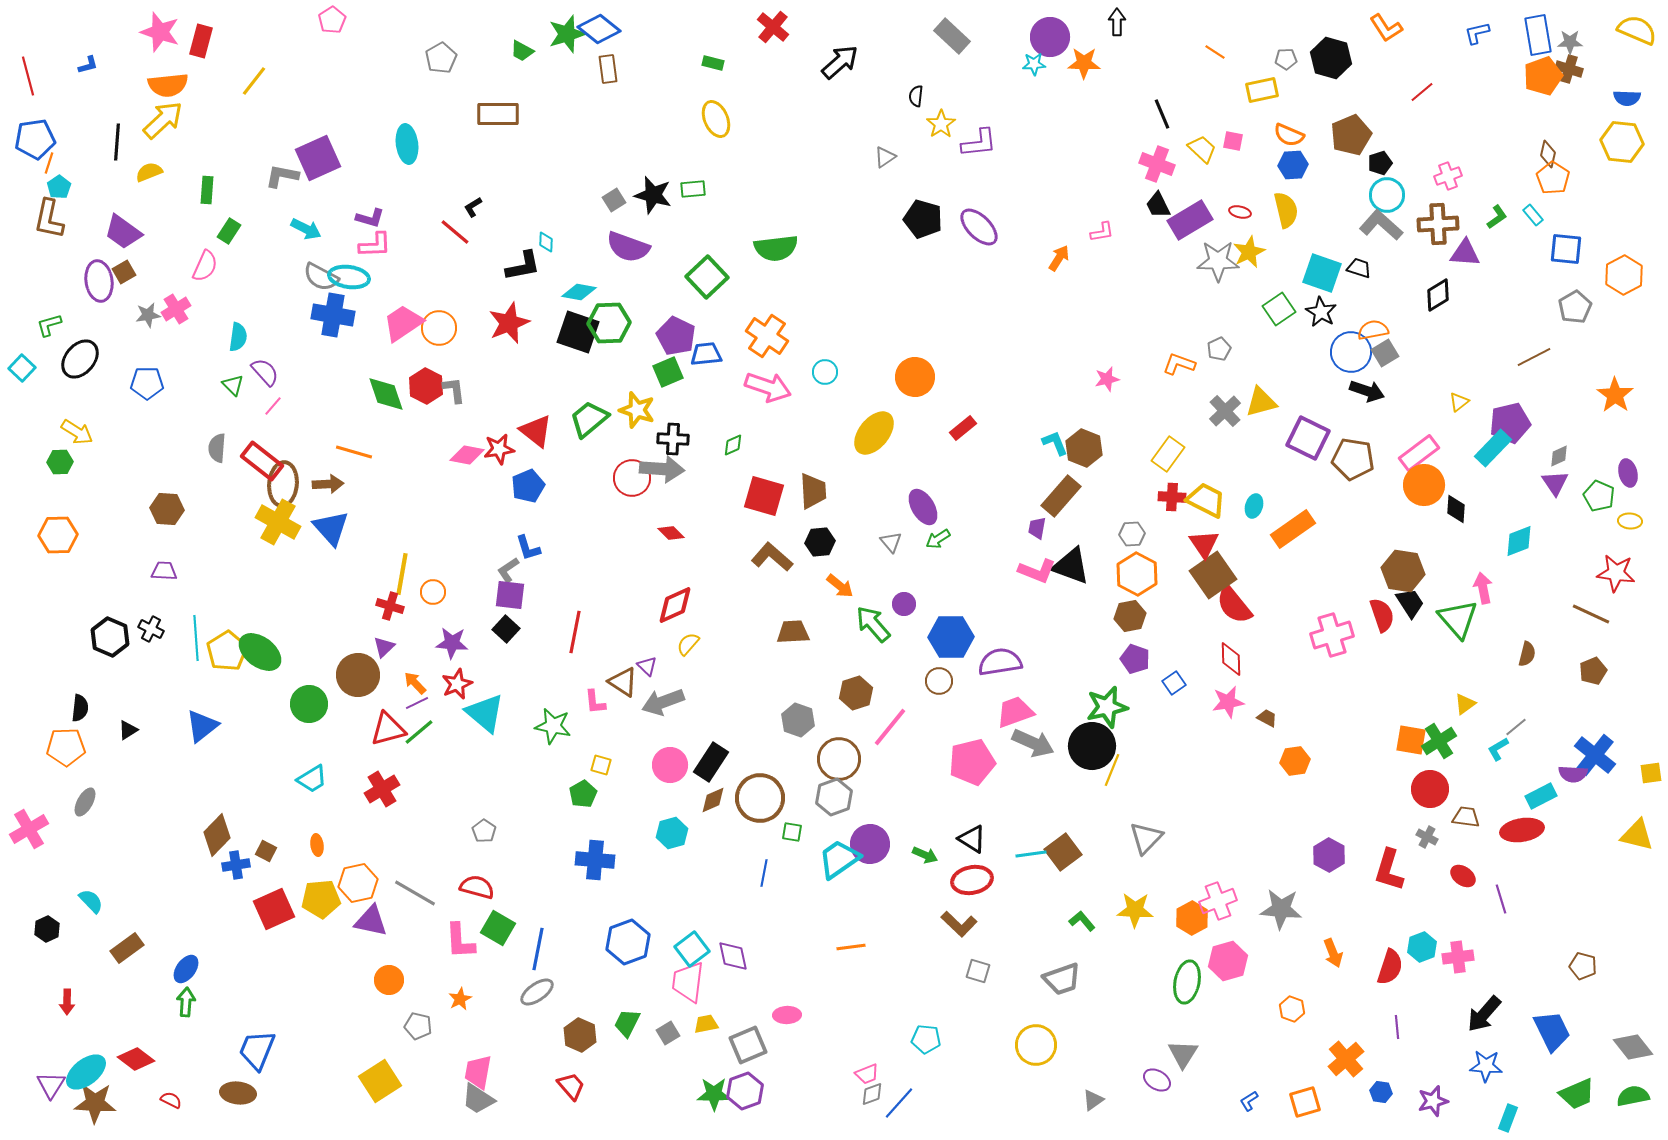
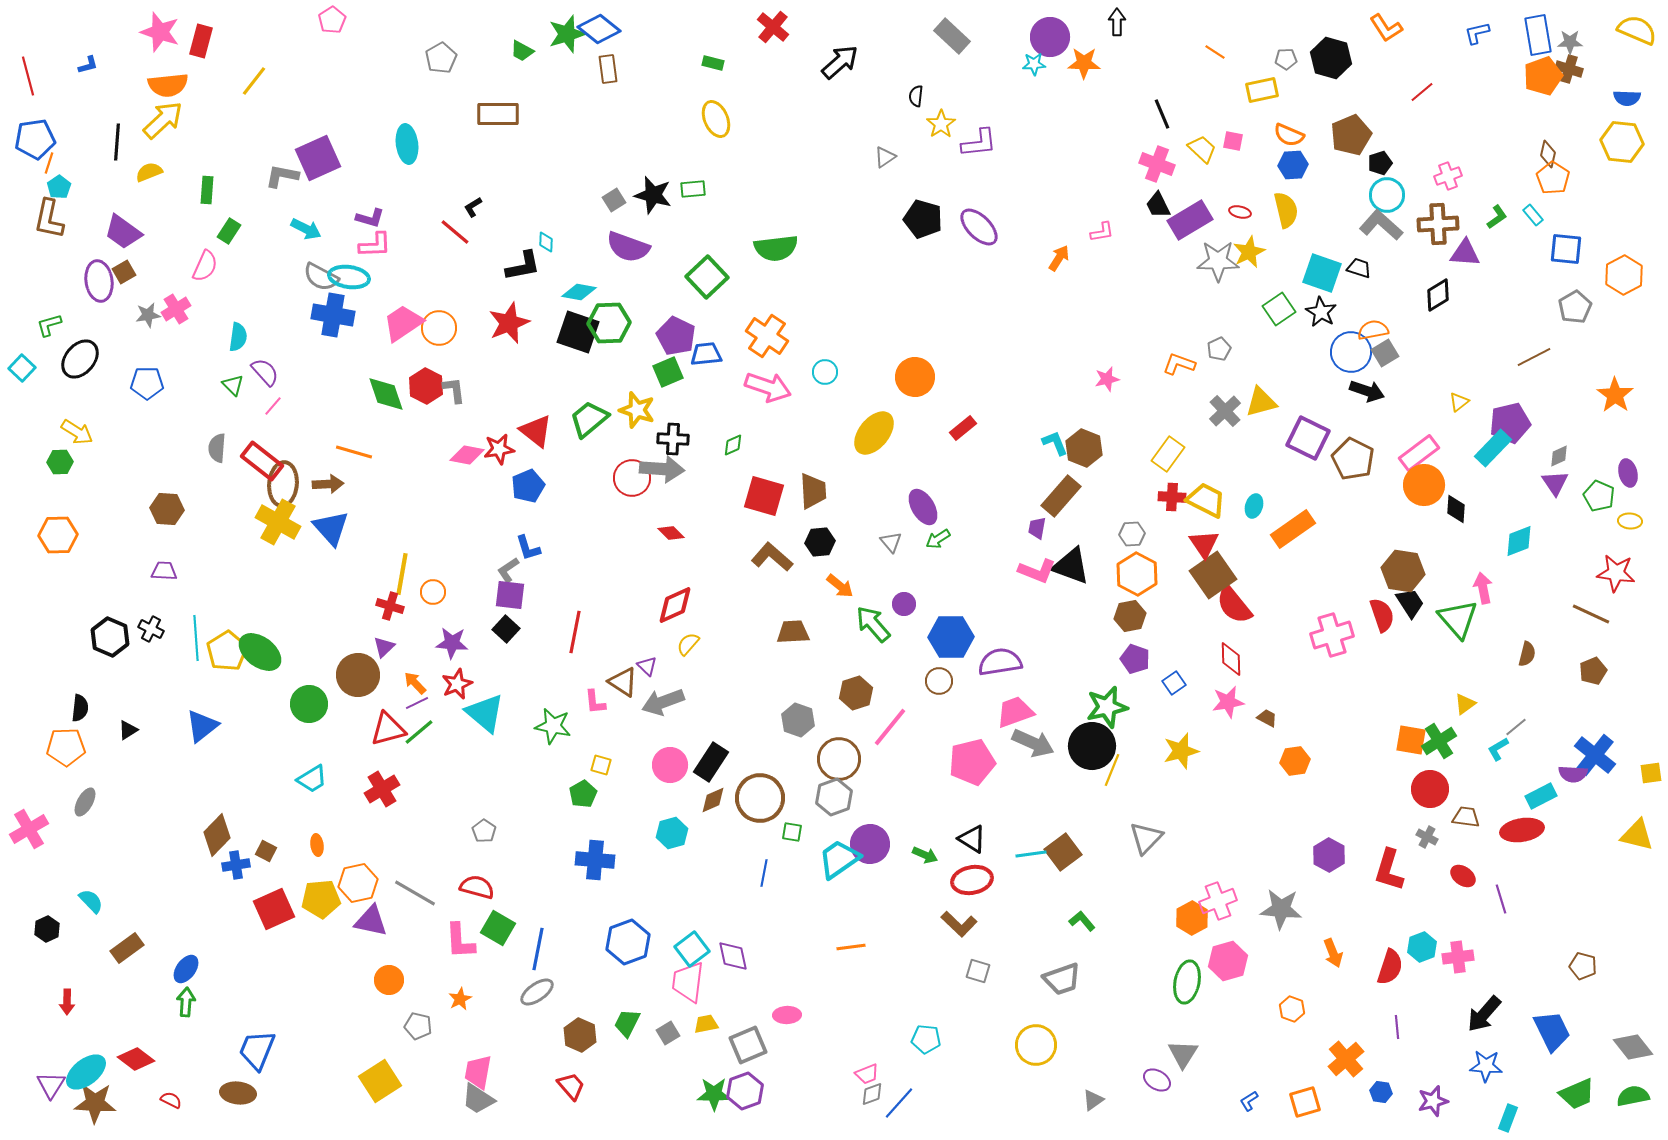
brown pentagon at (1353, 459): rotated 18 degrees clockwise
yellow star at (1135, 910): moved 46 px right, 159 px up; rotated 18 degrees counterclockwise
